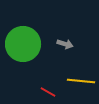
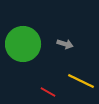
yellow line: rotated 20 degrees clockwise
